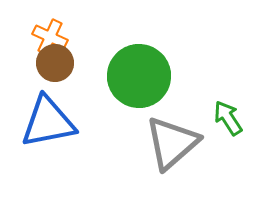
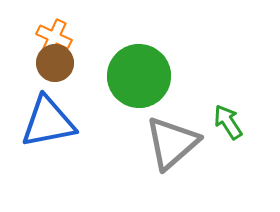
orange cross: moved 4 px right
green arrow: moved 4 px down
